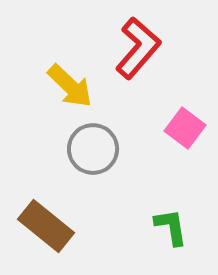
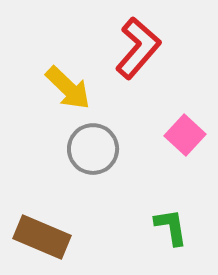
yellow arrow: moved 2 px left, 2 px down
pink square: moved 7 px down; rotated 6 degrees clockwise
brown rectangle: moved 4 px left, 11 px down; rotated 16 degrees counterclockwise
